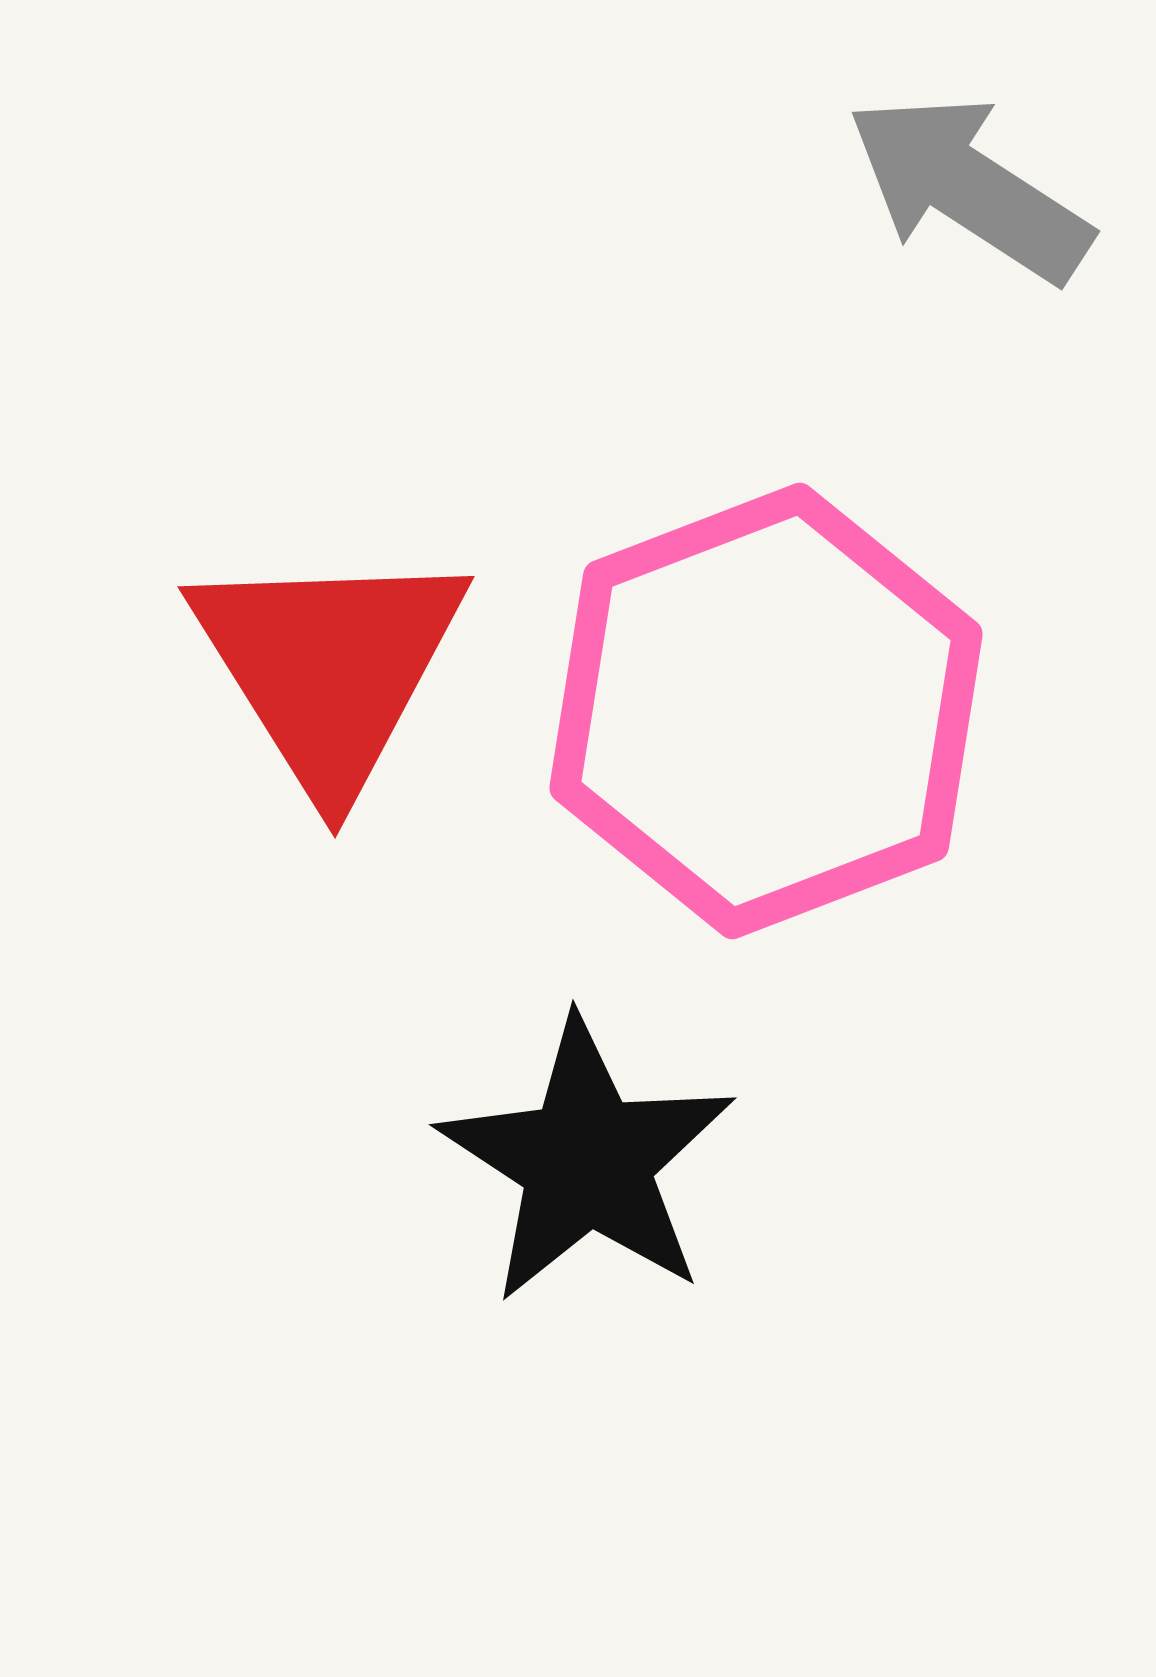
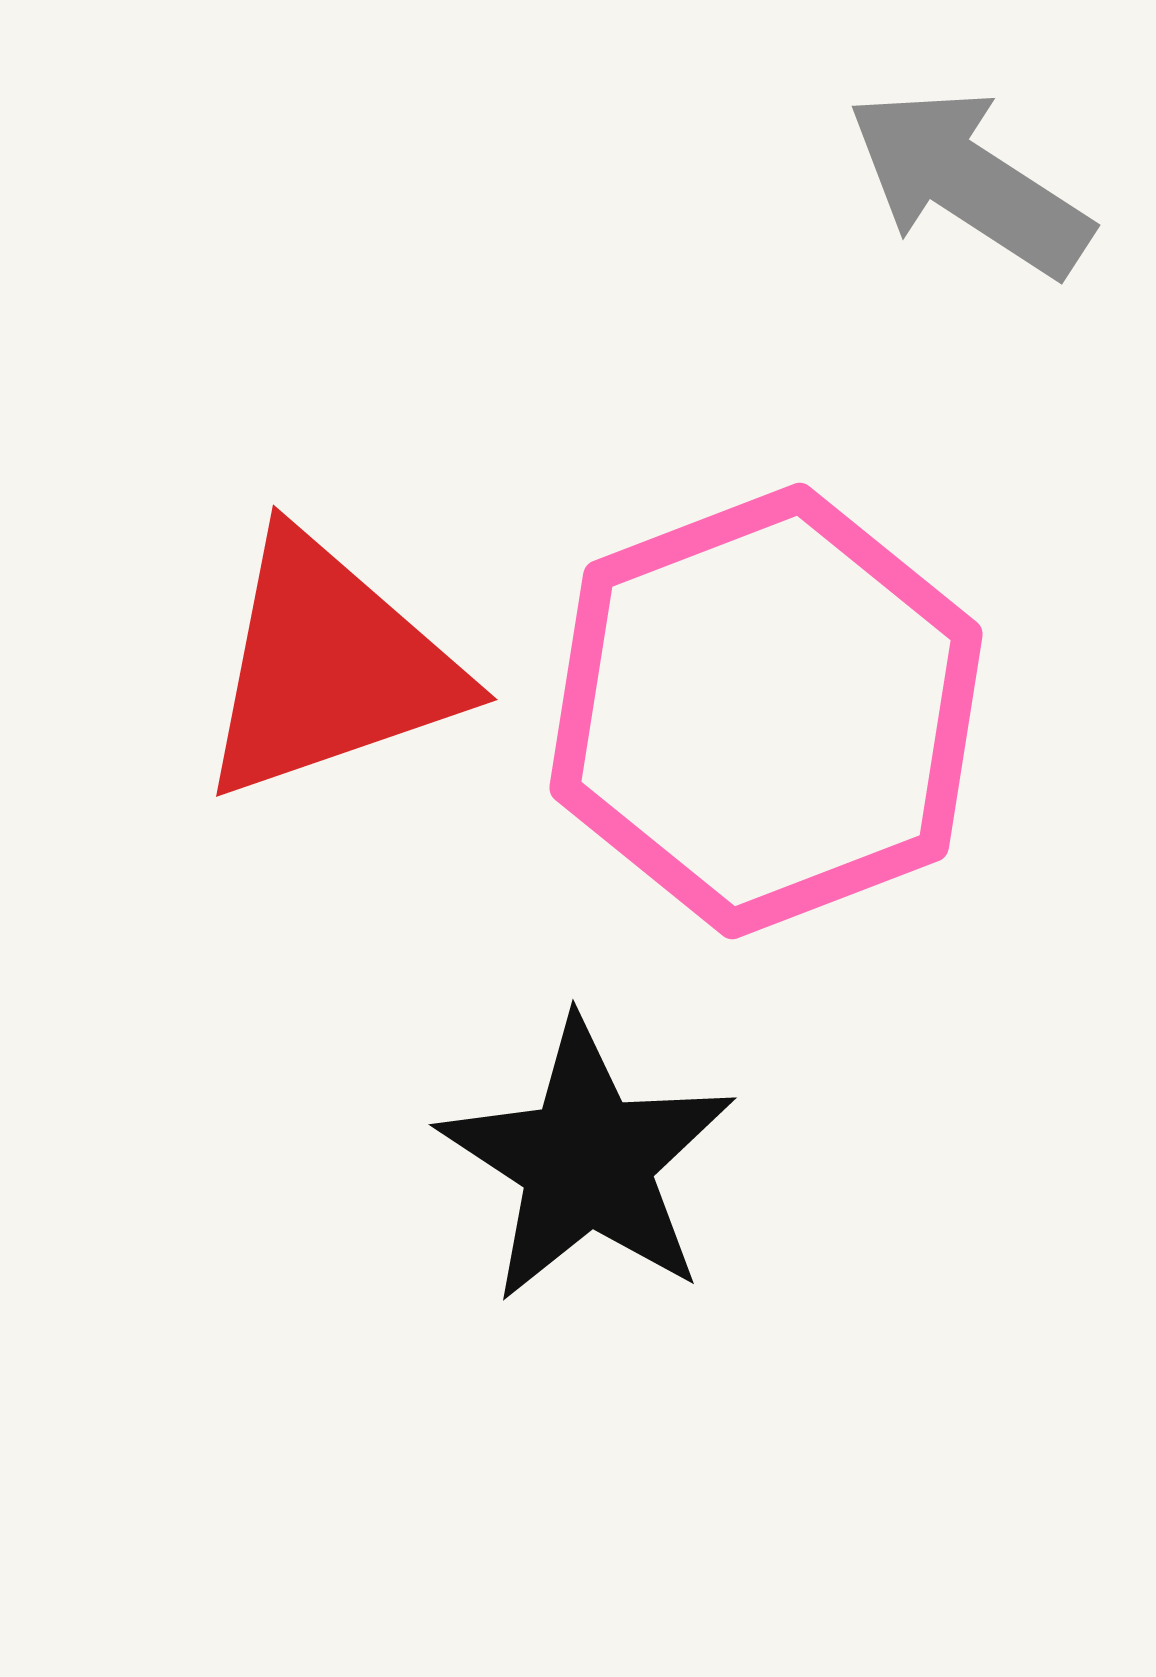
gray arrow: moved 6 px up
red triangle: rotated 43 degrees clockwise
